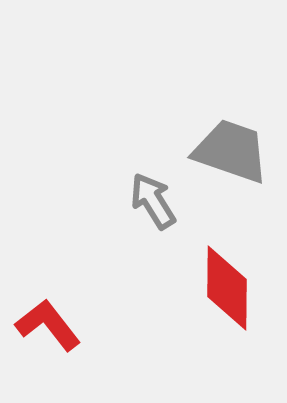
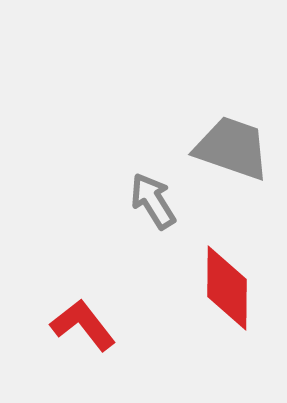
gray trapezoid: moved 1 px right, 3 px up
red L-shape: moved 35 px right
